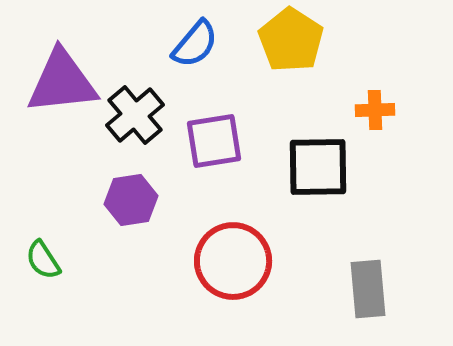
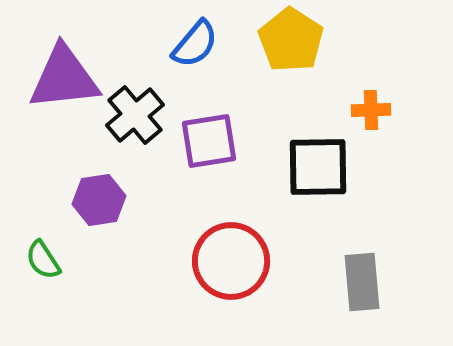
purple triangle: moved 2 px right, 4 px up
orange cross: moved 4 px left
purple square: moved 5 px left
purple hexagon: moved 32 px left
red circle: moved 2 px left
gray rectangle: moved 6 px left, 7 px up
